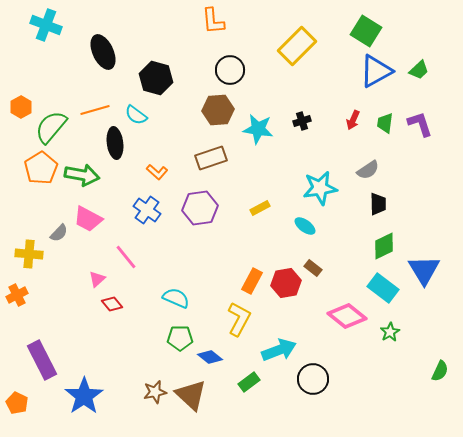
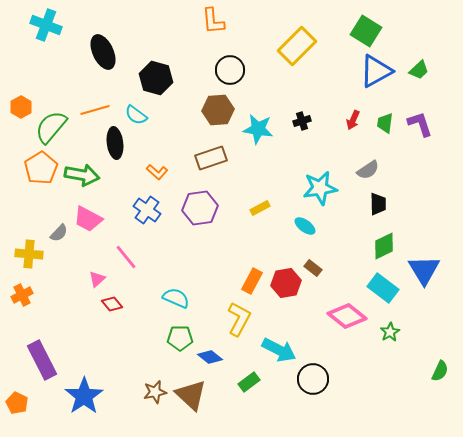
orange cross at (17, 295): moved 5 px right
cyan arrow at (279, 350): rotated 48 degrees clockwise
